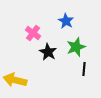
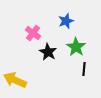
blue star: rotated 21 degrees clockwise
green star: rotated 18 degrees counterclockwise
yellow arrow: rotated 10 degrees clockwise
